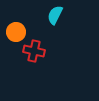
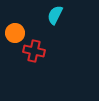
orange circle: moved 1 px left, 1 px down
